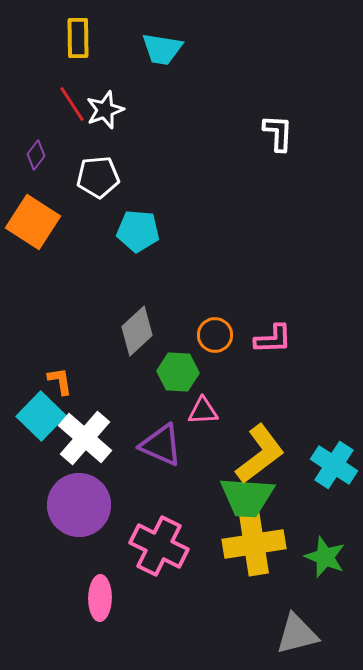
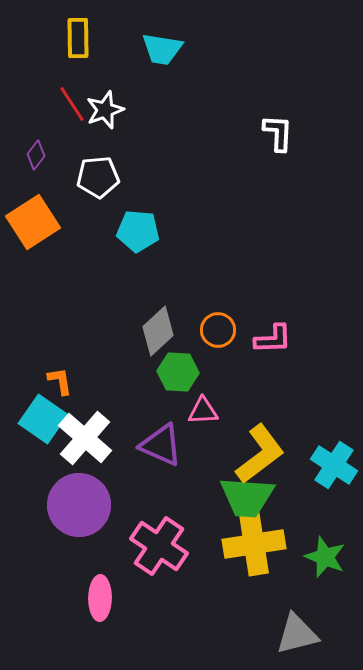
orange square: rotated 24 degrees clockwise
gray diamond: moved 21 px right
orange circle: moved 3 px right, 5 px up
cyan square: moved 2 px right, 3 px down; rotated 9 degrees counterclockwise
pink cross: rotated 8 degrees clockwise
